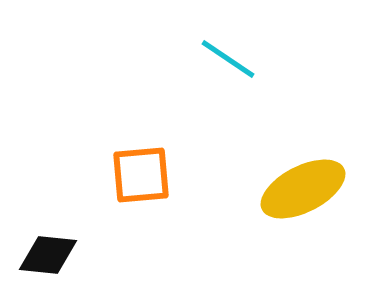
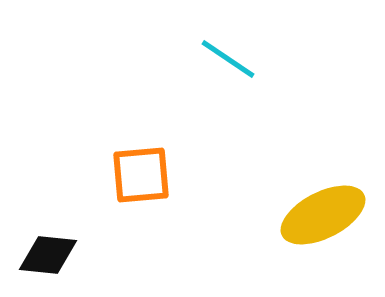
yellow ellipse: moved 20 px right, 26 px down
